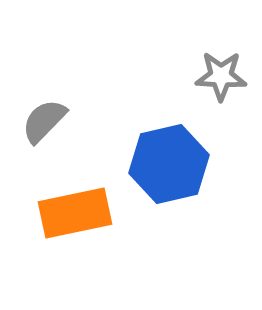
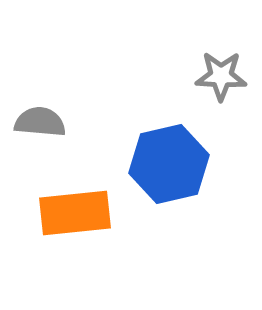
gray semicircle: moved 4 px left, 1 px down; rotated 51 degrees clockwise
orange rectangle: rotated 6 degrees clockwise
